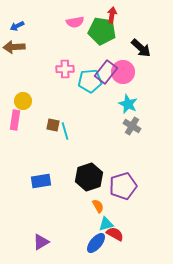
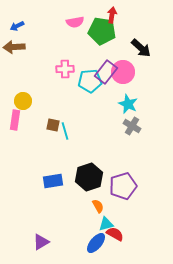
blue rectangle: moved 12 px right
